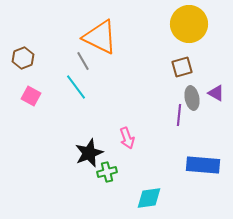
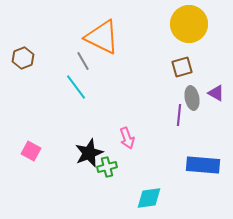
orange triangle: moved 2 px right
pink square: moved 55 px down
green cross: moved 5 px up
